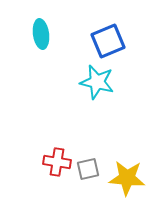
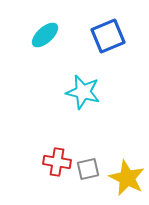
cyan ellipse: moved 4 px right, 1 px down; rotated 56 degrees clockwise
blue square: moved 5 px up
cyan star: moved 14 px left, 10 px down
yellow star: rotated 21 degrees clockwise
